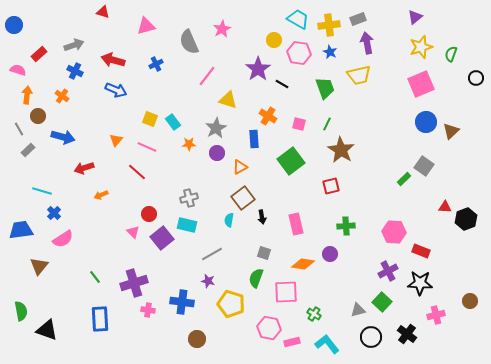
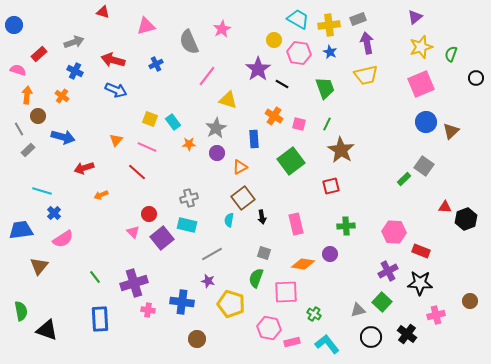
gray arrow at (74, 45): moved 3 px up
yellow trapezoid at (359, 75): moved 7 px right
orange cross at (268, 116): moved 6 px right
